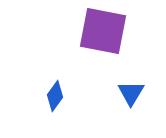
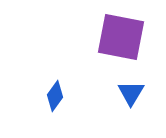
purple square: moved 18 px right, 6 px down
